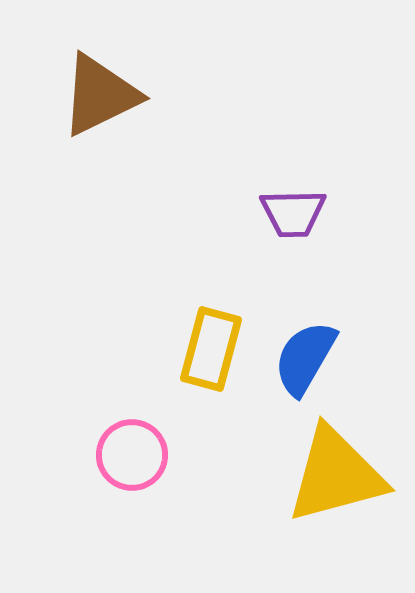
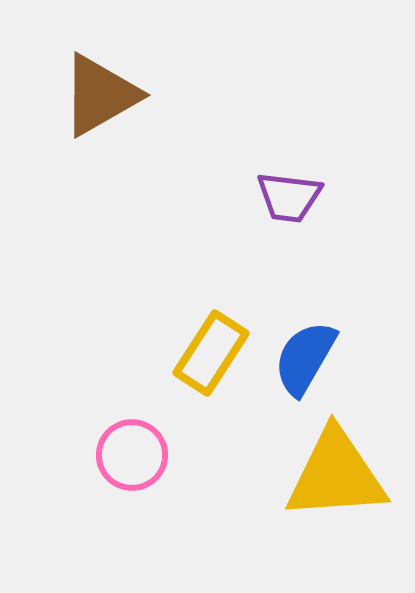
brown triangle: rotated 4 degrees counterclockwise
purple trapezoid: moved 4 px left, 16 px up; rotated 8 degrees clockwise
yellow rectangle: moved 4 px down; rotated 18 degrees clockwise
yellow triangle: rotated 11 degrees clockwise
